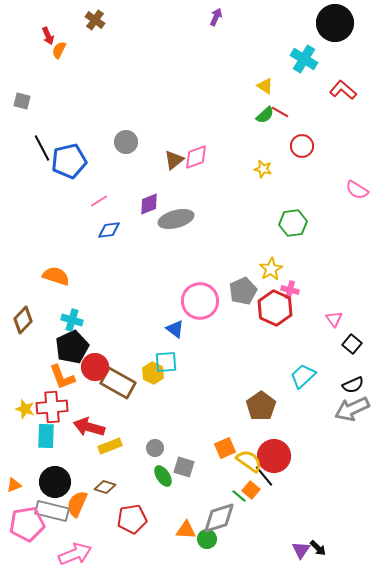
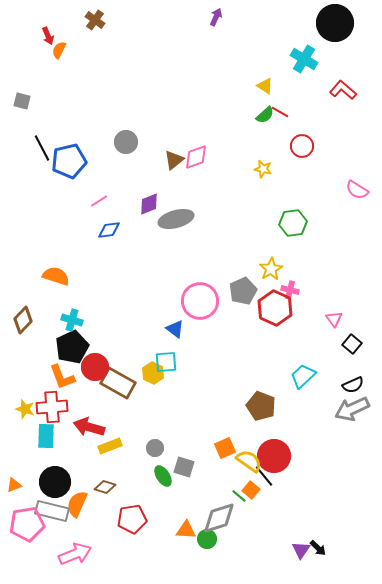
brown pentagon at (261, 406): rotated 16 degrees counterclockwise
